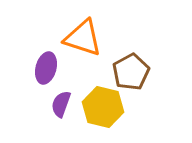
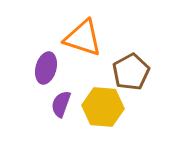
yellow hexagon: rotated 9 degrees counterclockwise
